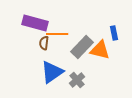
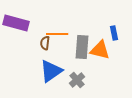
purple rectangle: moved 19 px left
brown semicircle: moved 1 px right
gray rectangle: rotated 40 degrees counterclockwise
blue triangle: moved 1 px left, 1 px up
